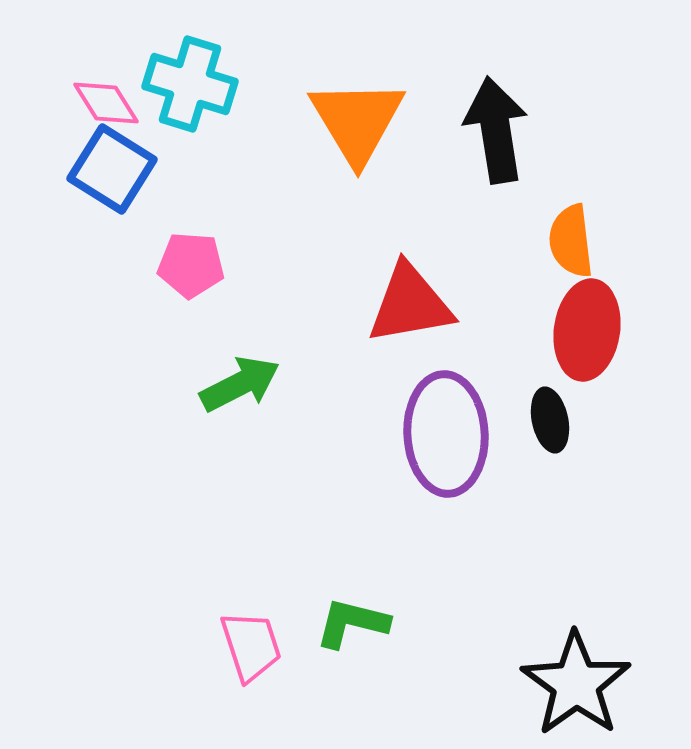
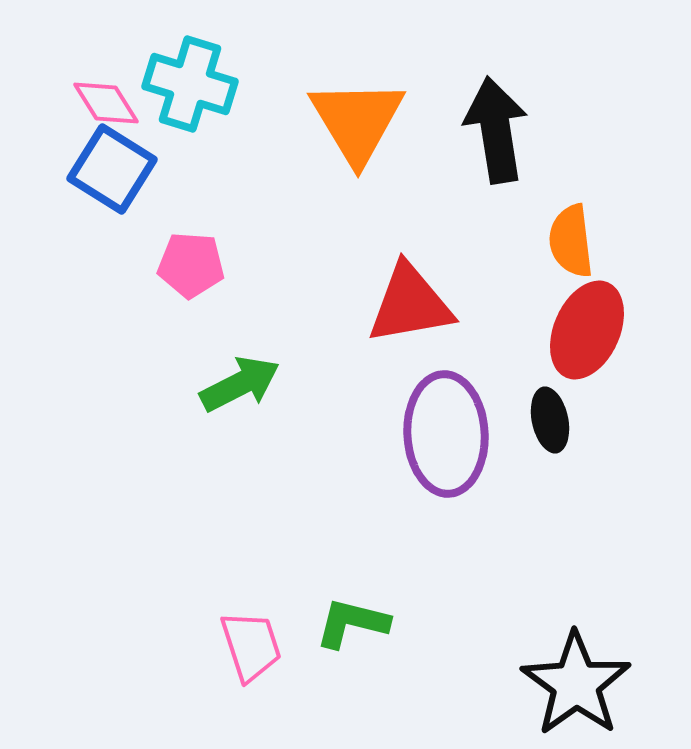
red ellipse: rotated 16 degrees clockwise
